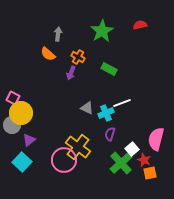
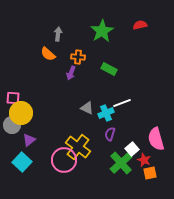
orange cross: rotated 24 degrees counterclockwise
pink square: rotated 24 degrees counterclockwise
pink semicircle: rotated 30 degrees counterclockwise
